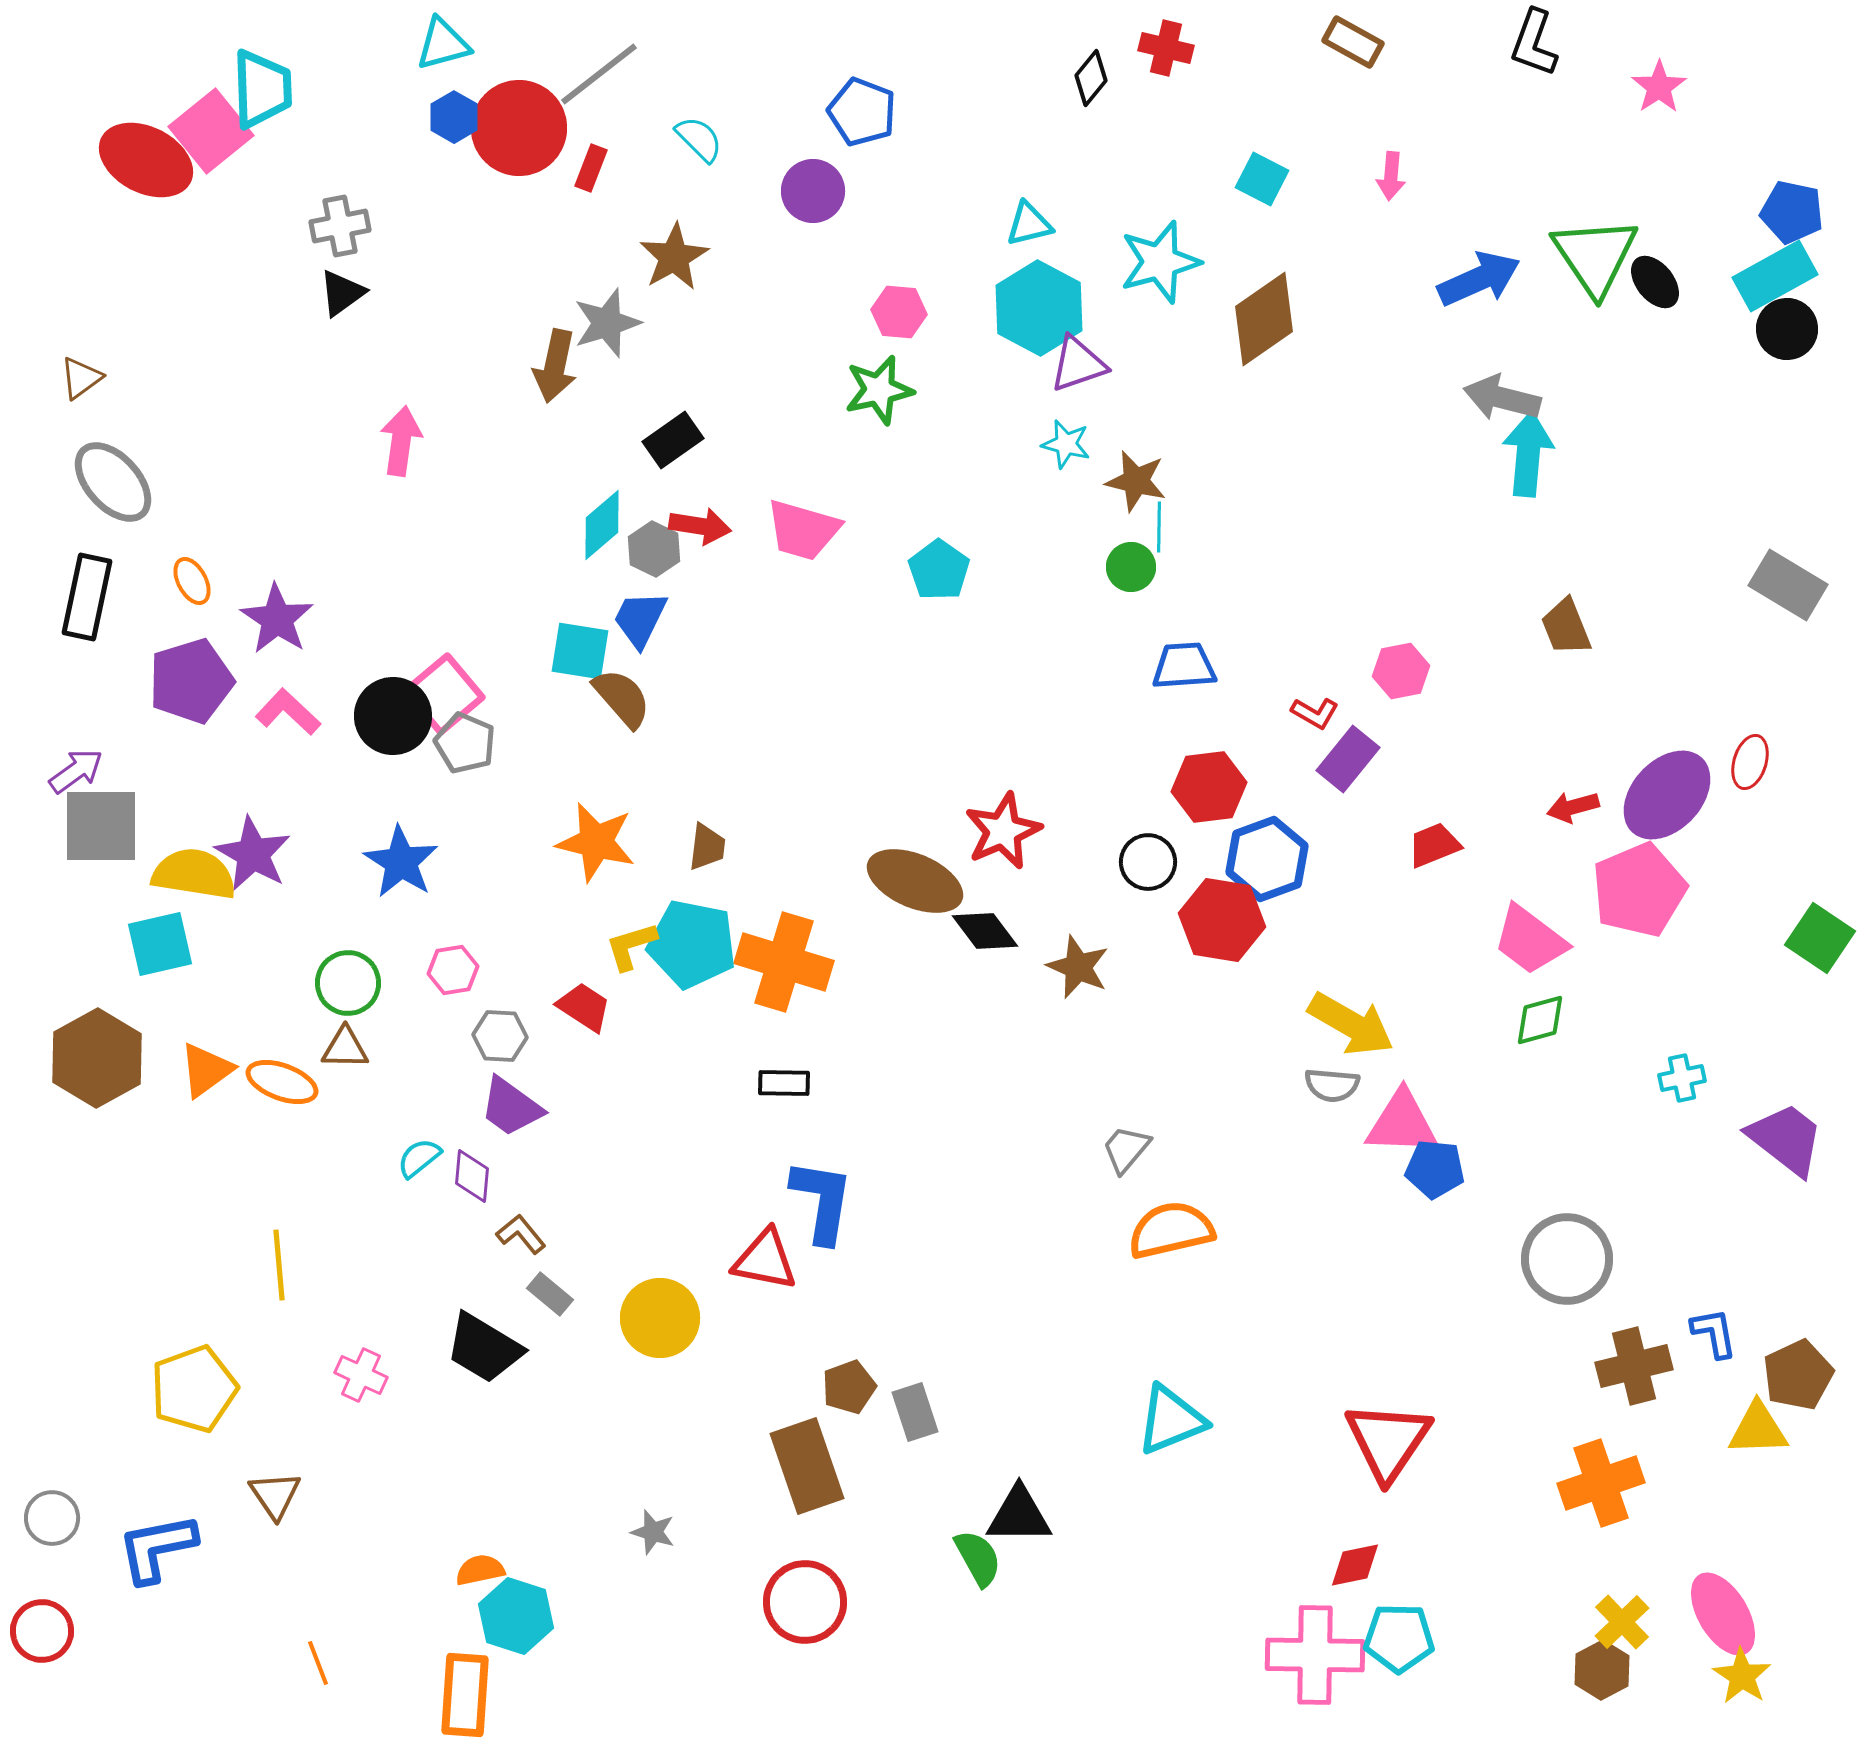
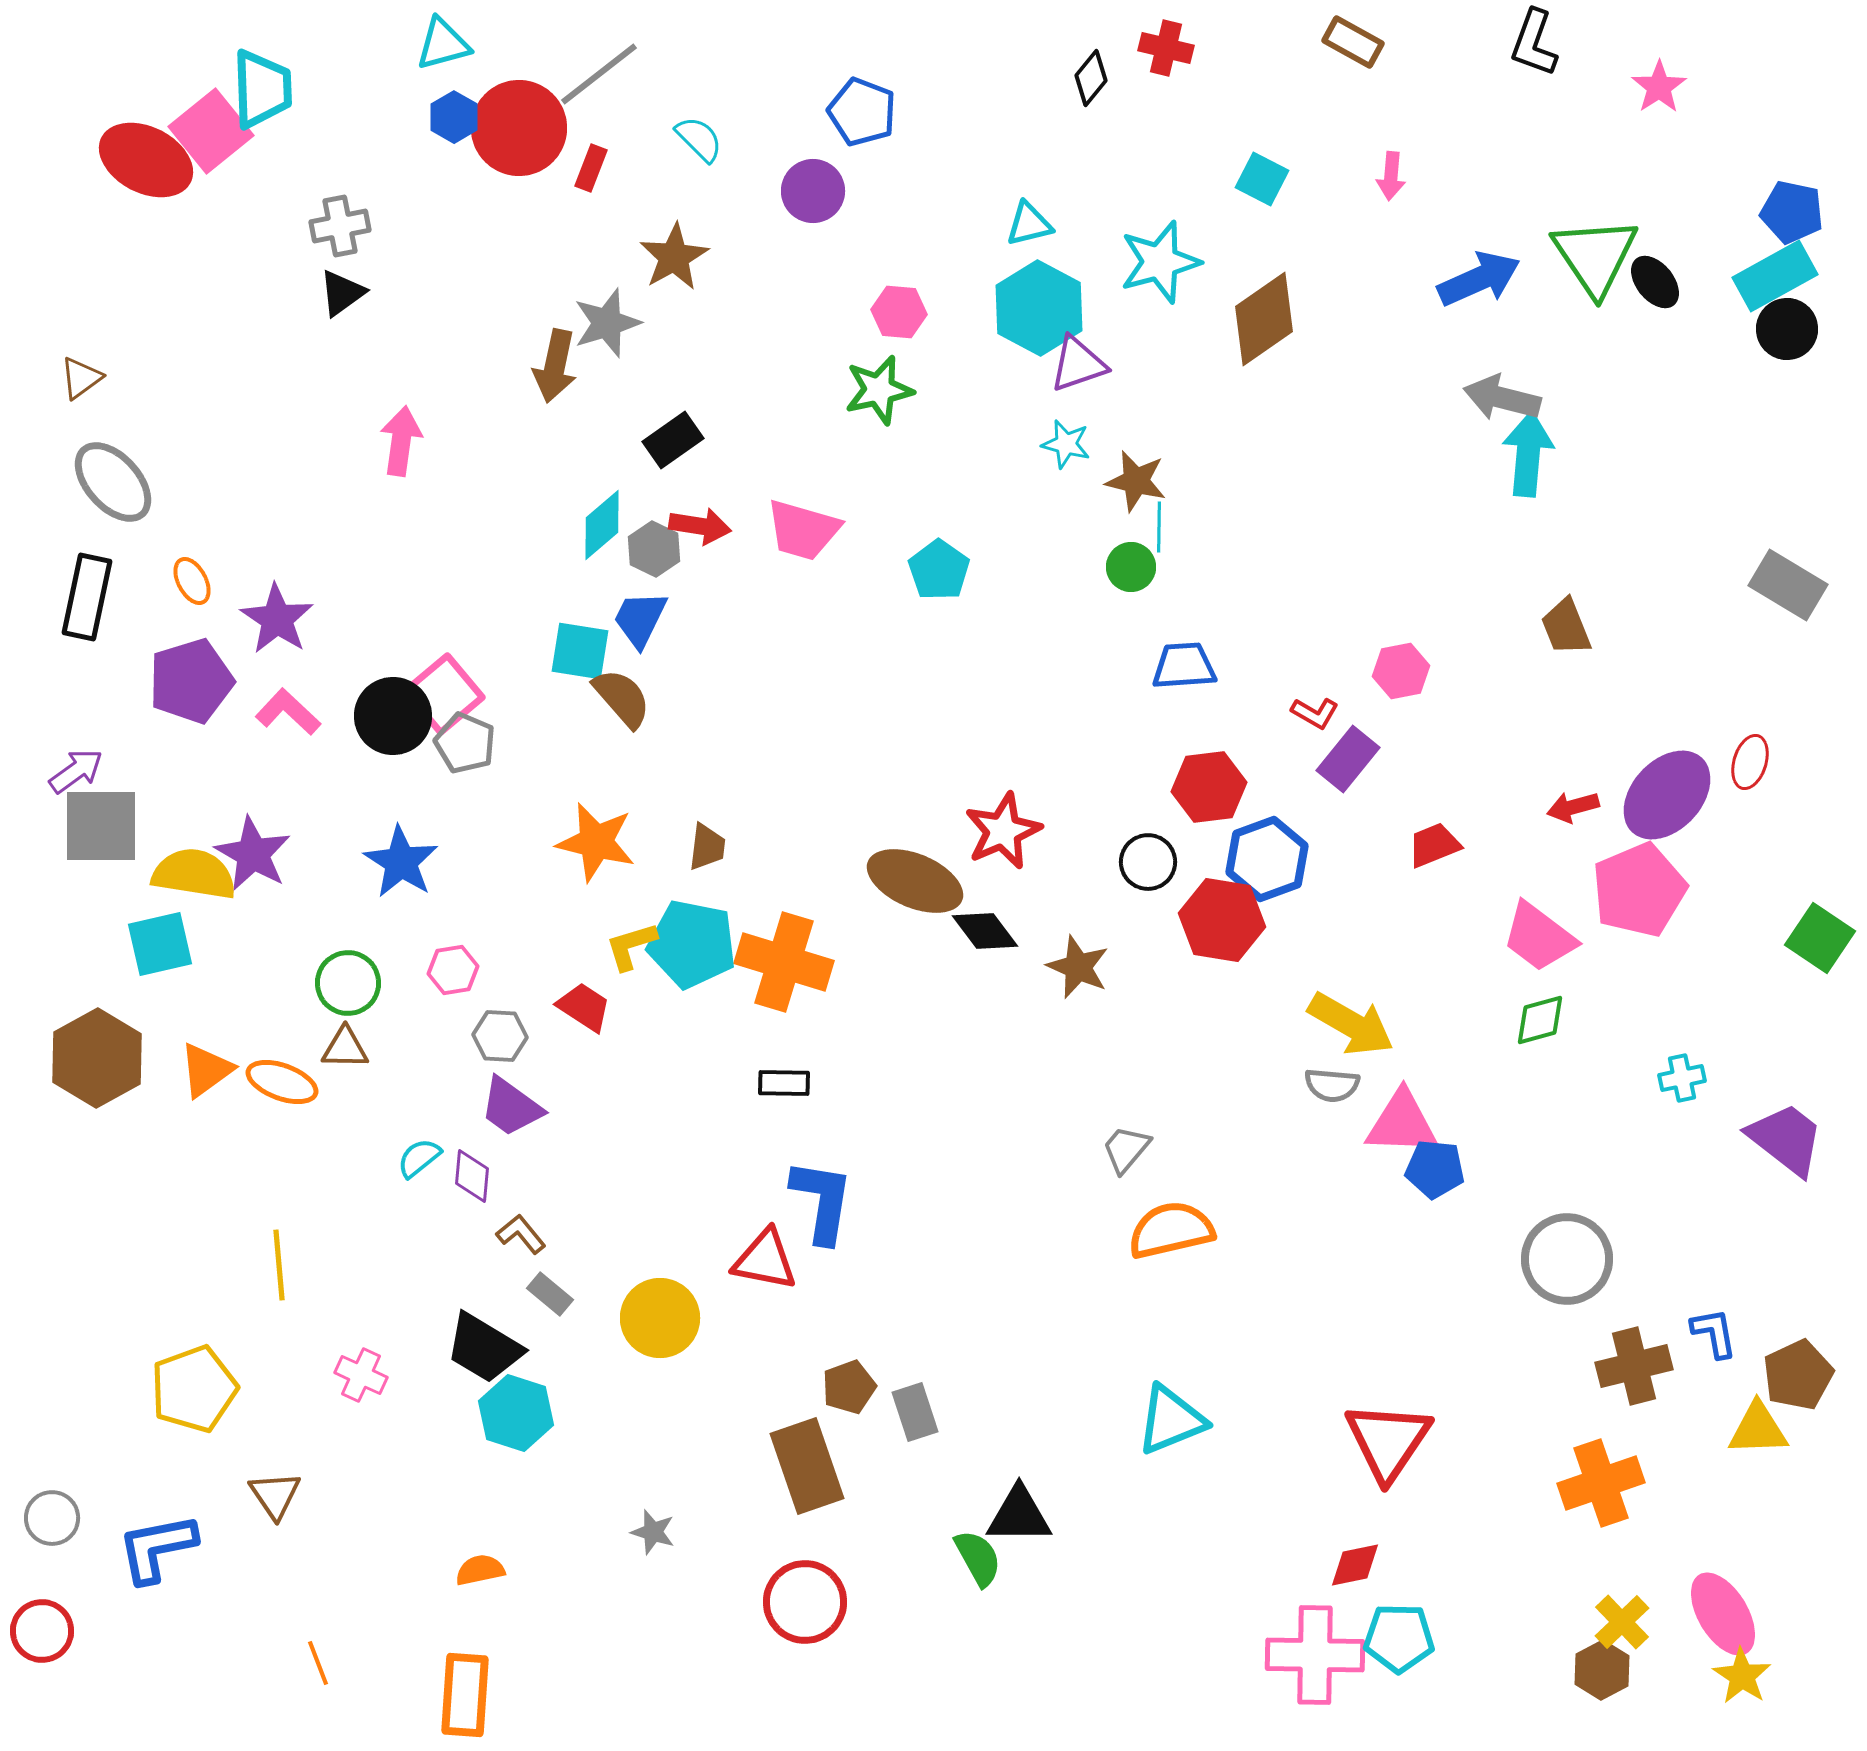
pink trapezoid at (1530, 940): moved 9 px right, 3 px up
cyan hexagon at (516, 1616): moved 203 px up
